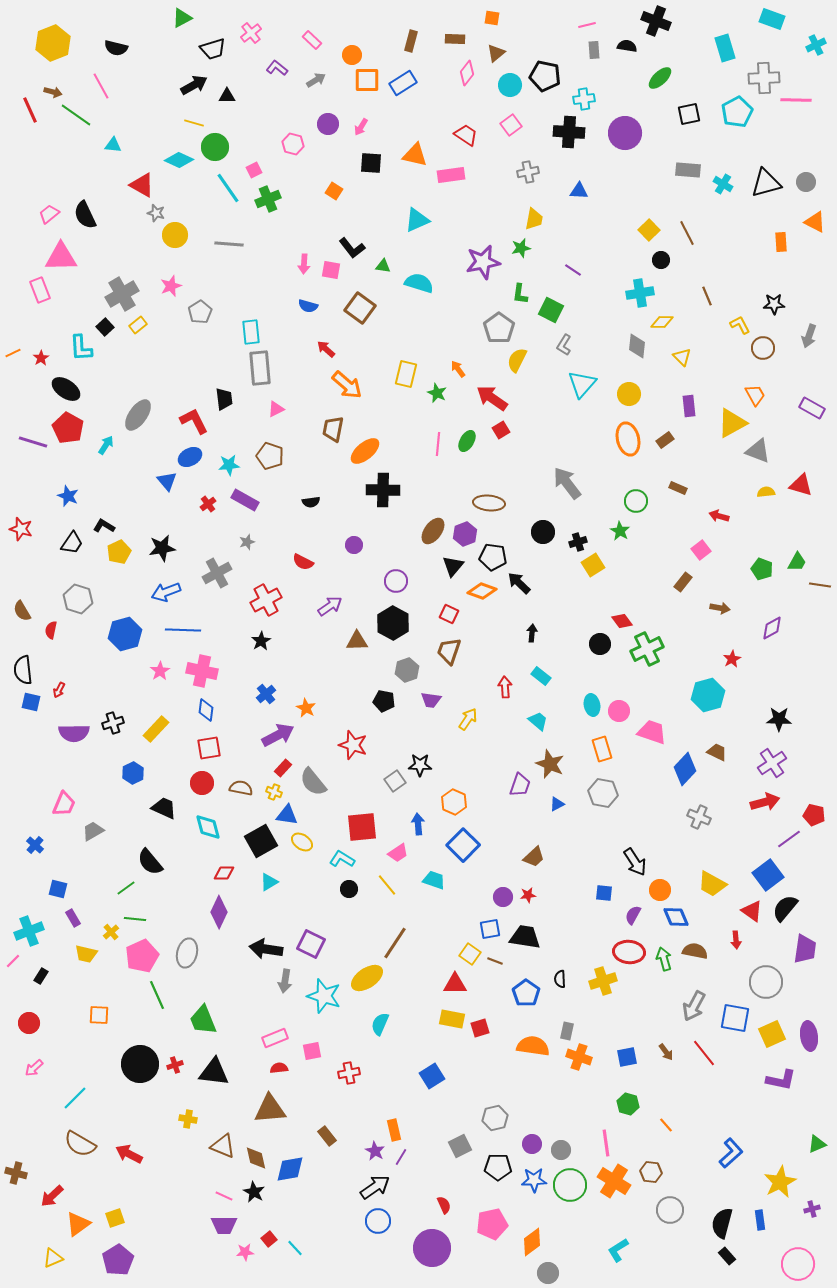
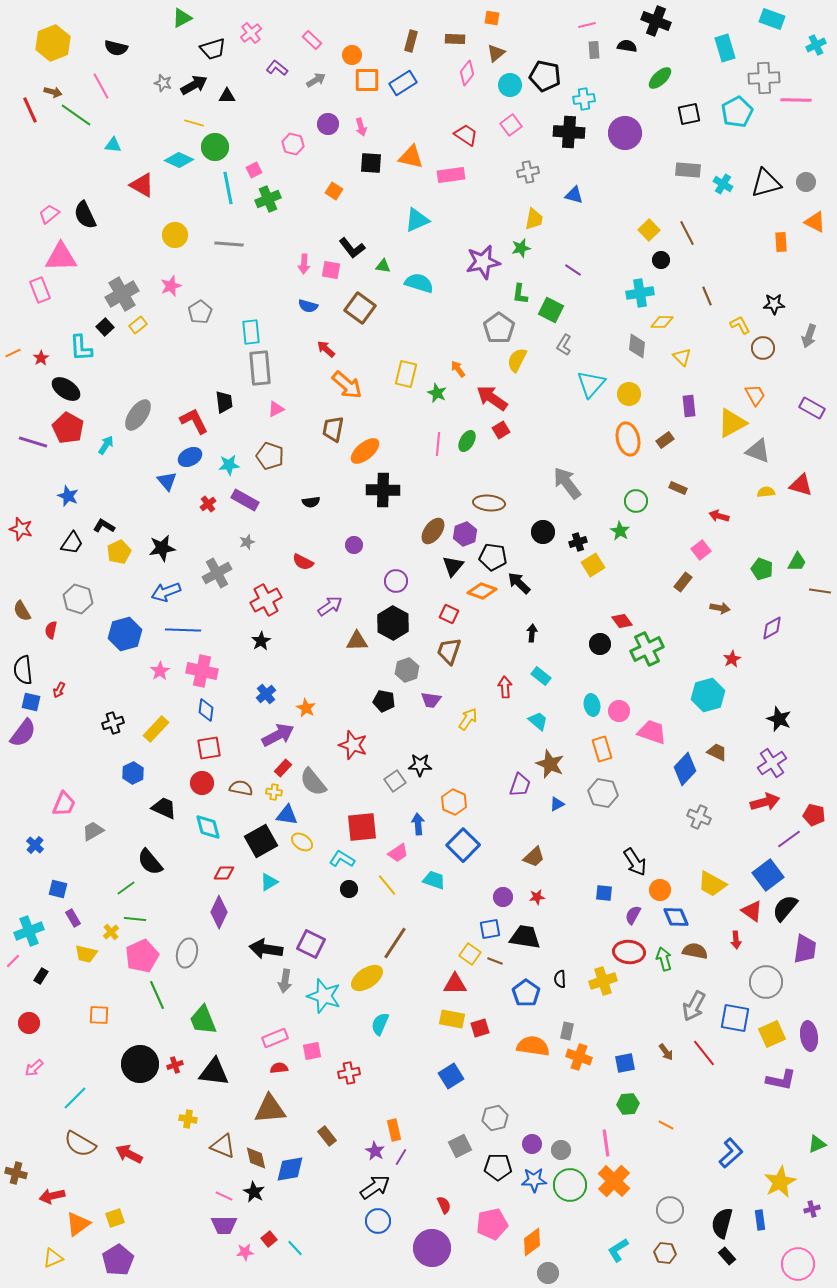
pink arrow at (361, 127): rotated 48 degrees counterclockwise
orange triangle at (415, 155): moved 4 px left, 2 px down
cyan line at (228, 188): rotated 24 degrees clockwise
blue triangle at (579, 191): moved 5 px left, 4 px down; rotated 12 degrees clockwise
gray star at (156, 213): moved 7 px right, 130 px up
cyan triangle at (582, 384): moved 9 px right
black trapezoid at (224, 399): moved 3 px down
brown line at (820, 585): moved 6 px down
black star at (779, 719): rotated 20 degrees clockwise
purple semicircle at (74, 733): moved 51 px left; rotated 52 degrees counterclockwise
yellow cross at (274, 792): rotated 14 degrees counterclockwise
red star at (528, 895): moved 9 px right, 2 px down
blue square at (627, 1057): moved 2 px left, 6 px down
blue square at (432, 1076): moved 19 px right
green hexagon at (628, 1104): rotated 20 degrees counterclockwise
orange line at (666, 1125): rotated 21 degrees counterclockwise
brown hexagon at (651, 1172): moved 14 px right, 81 px down
orange cross at (614, 1181): rotated 12 degrees clockwise
red arrow at (52, 1196): rotated 30 degrees clockwise
